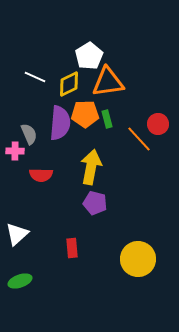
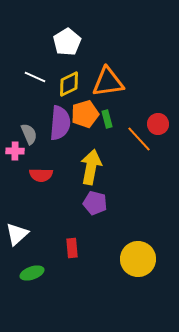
white pentagon: moved 22 px left, 14 px up
orange pentagon: rotated 16 degrees counterclockwise
green ellipse: moved 12 px right, 8 px up
